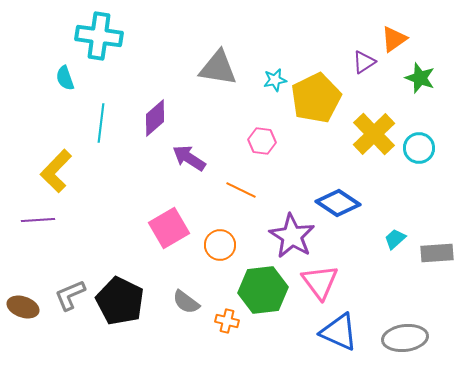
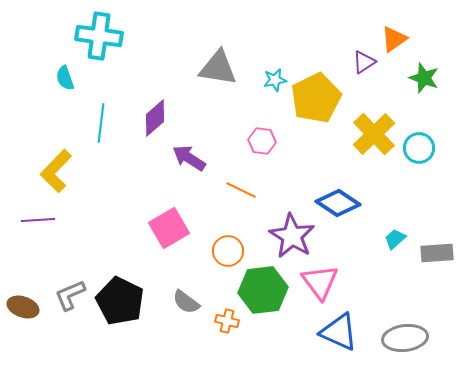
green star: moved 4 px right
orange circle: moved 8 px right, 6 px down
